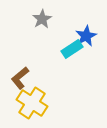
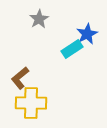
gray star: moved 3 px left
blue star: moved 1 px right, 2 px up
yellow cross: moved 1 px left; rotated 32 degrees counterclockwise
